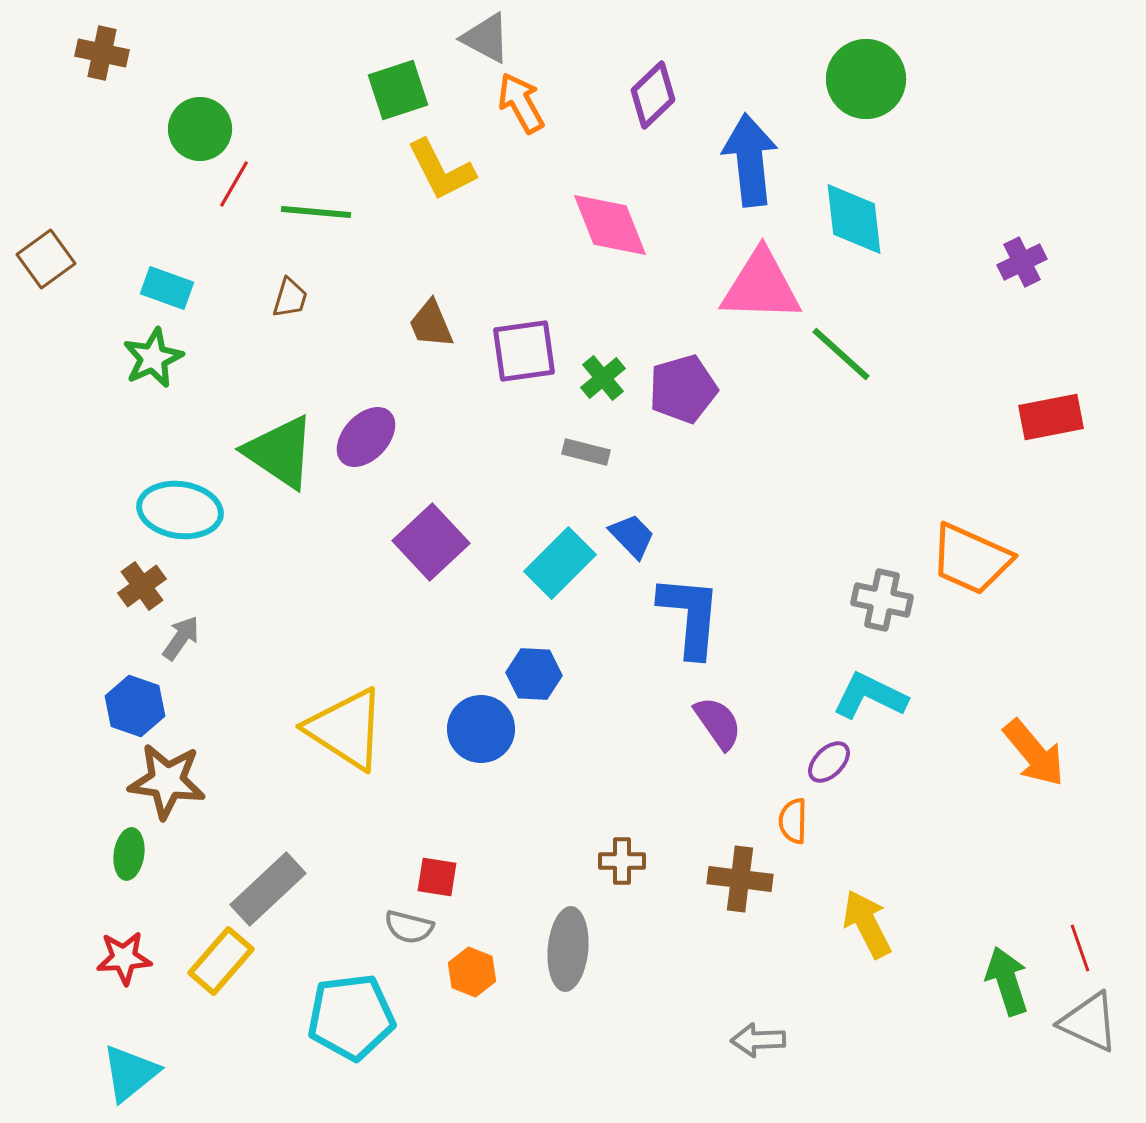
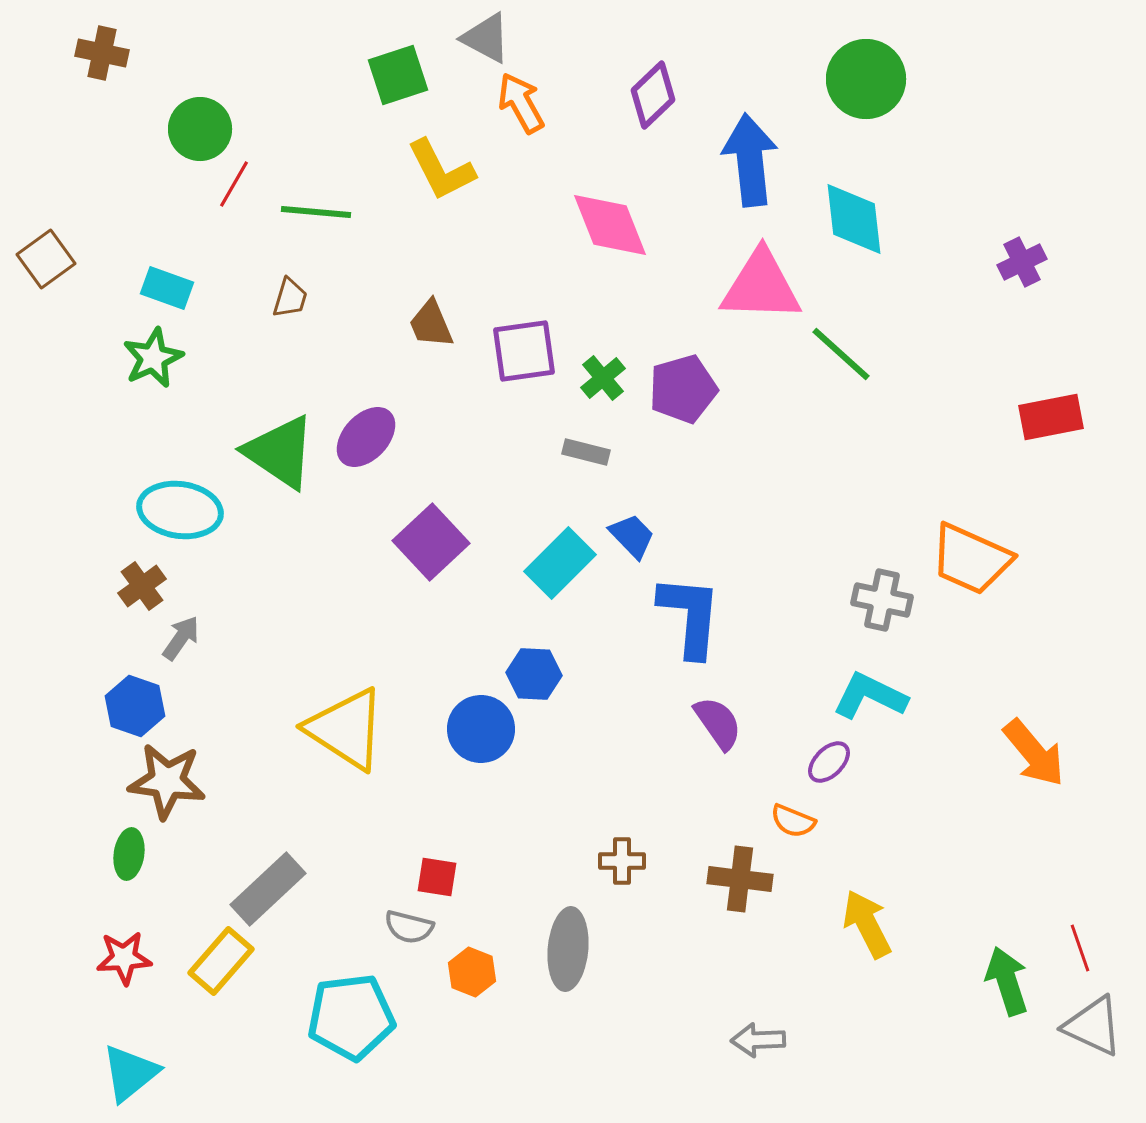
green square at (398, 90): moved 15 px up
orange semicircle at (793, 821): rotated 69 degrees counterclockwise
gray triangle at (1089, 1022): moved 4 px right, 4 px down
